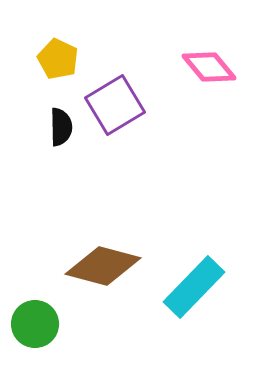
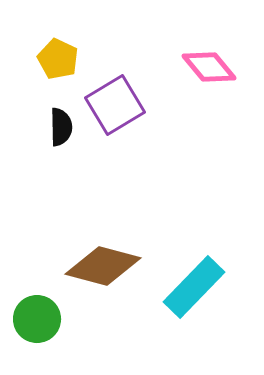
green circle: moved 2 px right, 5 px up
